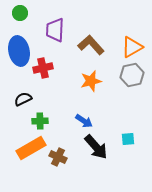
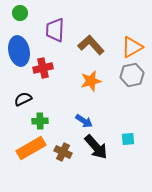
brown cross: moved 5 px right, 5 px up
